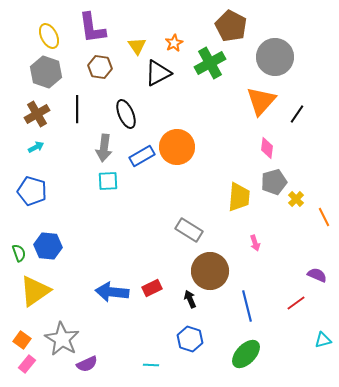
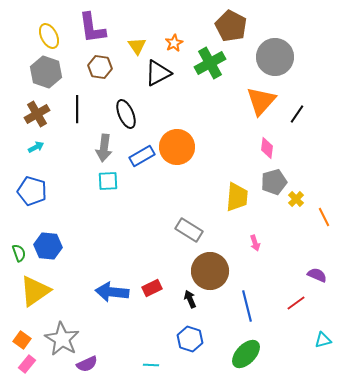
yellow trapezoid at (239, 197): moved 2 px left
